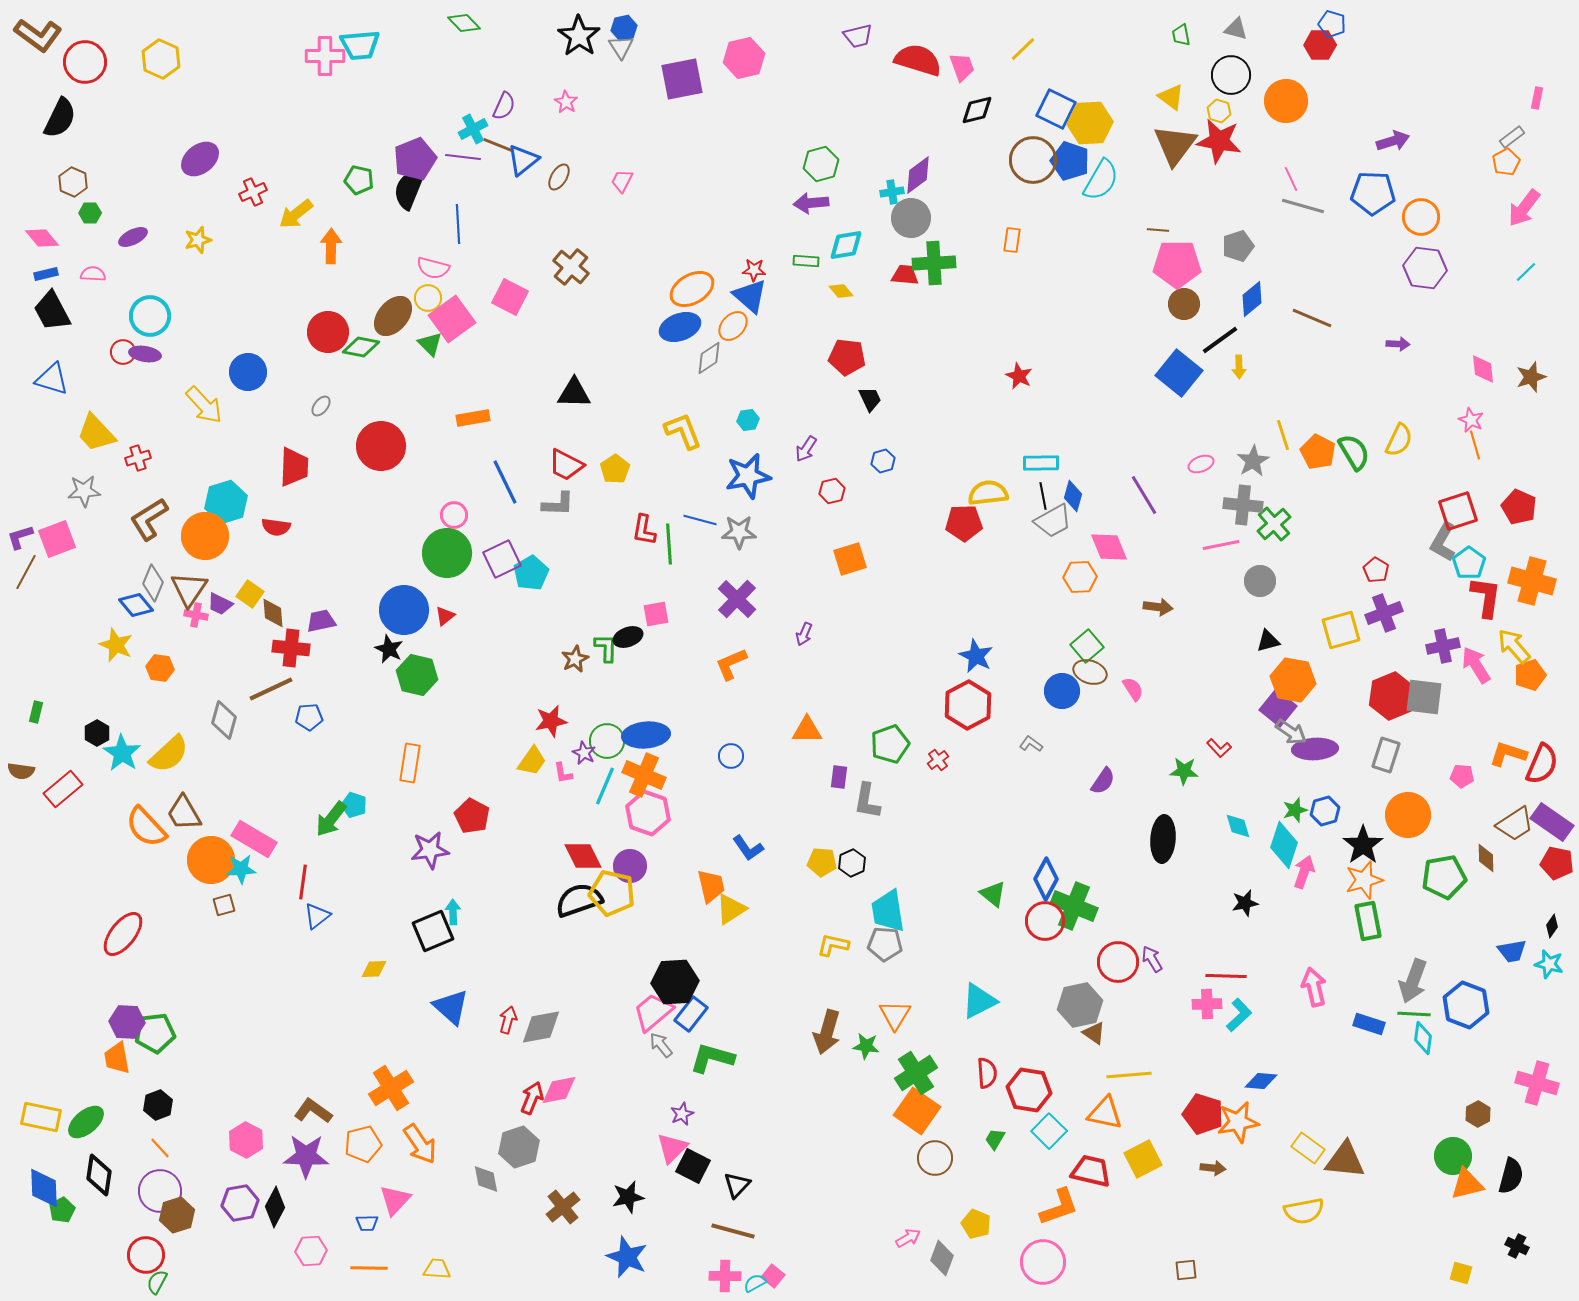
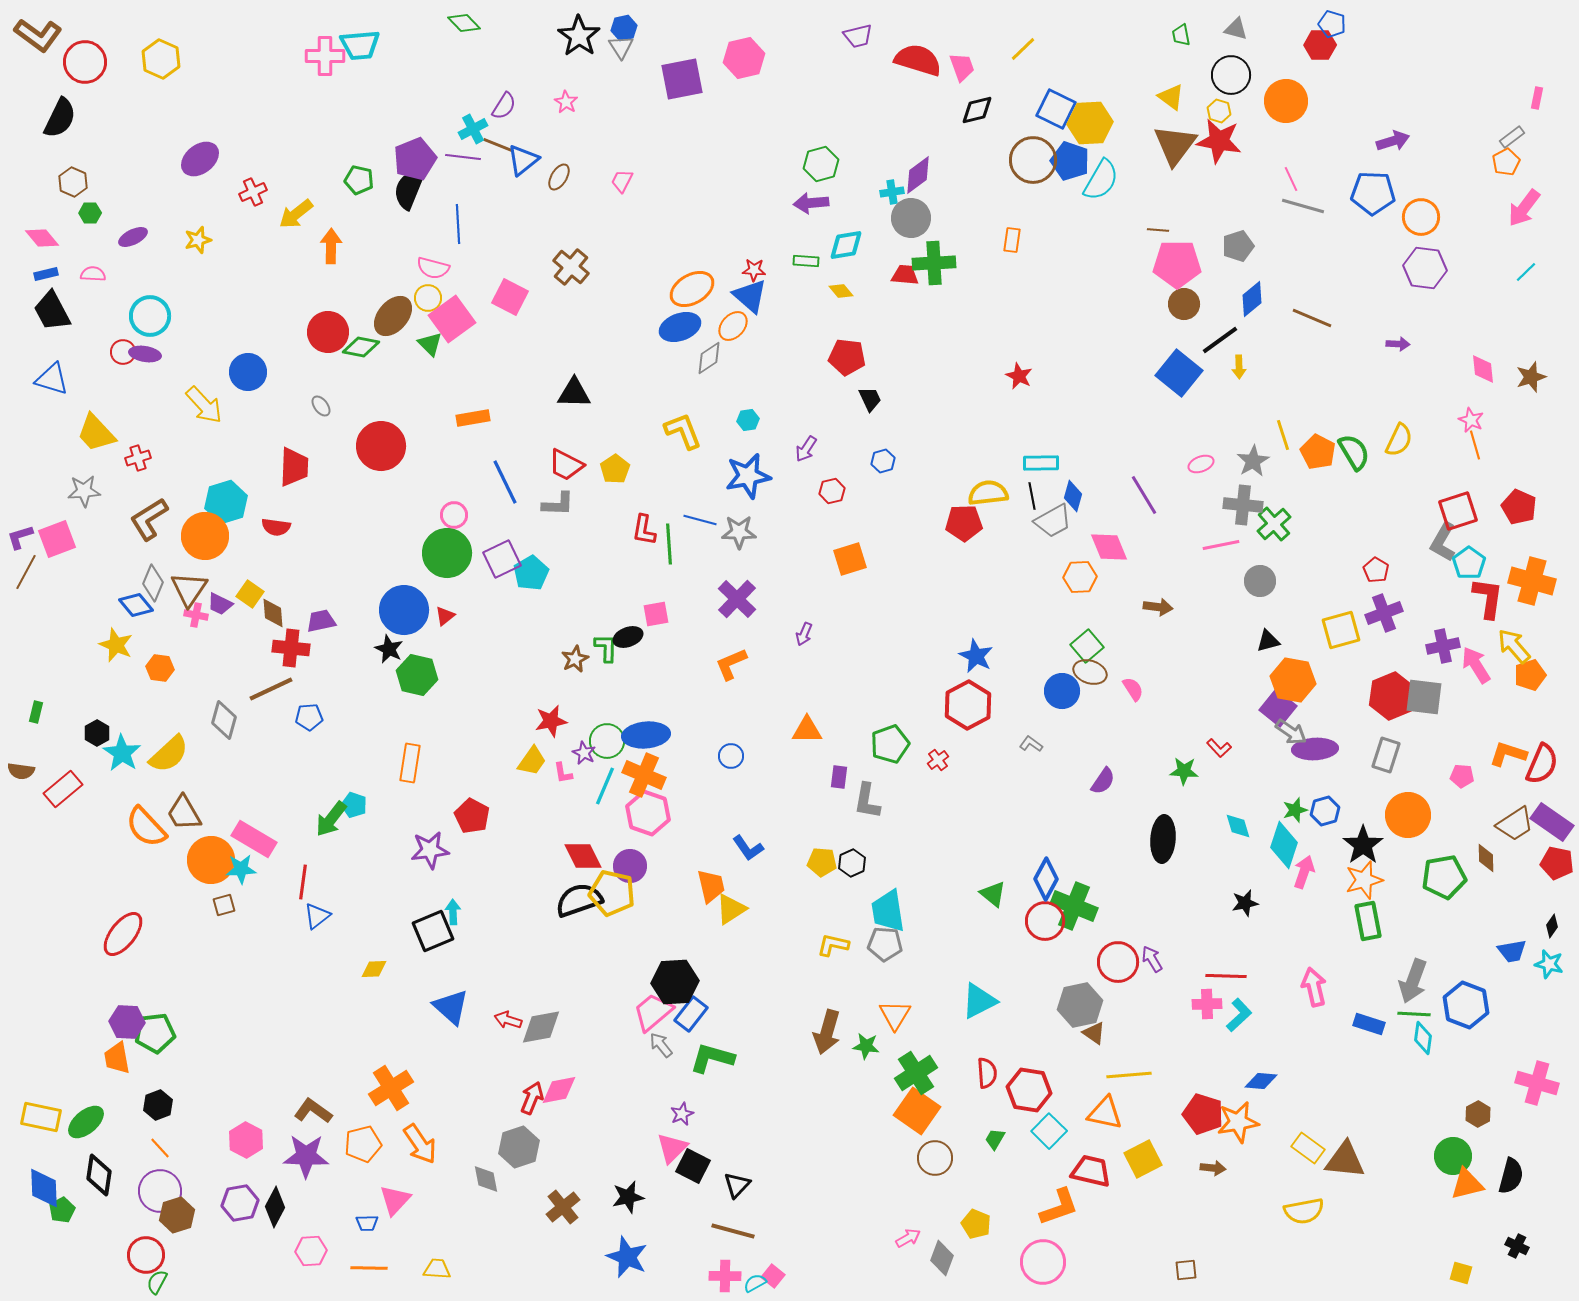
purple semicircle at (504, 106): rotated 8 degrees clockwise
gray ellipse at (321, 406): rotated 75 degrees counterclockwise
black line at (1043, 496): moved 11 px left
red L-shape at (1486, 597): moved 2 px right, 1 px down
red arrow at (508, 1020): rotated 88 degrees counterclockwise
